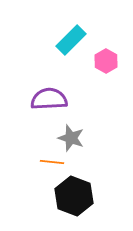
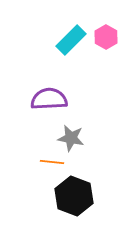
pink hexagon: moved 24 px up
gray star: rotated 8 degrees counterclockwise
